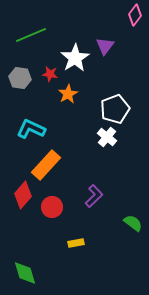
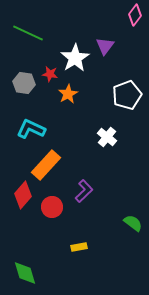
green line: moved 3 px left, 2 px up; rotated 48 degrees clockwise
gray hexagon: moved 4 px right, 5 px down
white pentagon: moved 12 px right, 14 px up
purple L-shape: moved 10 px left, 5 px up
yellow rectangle: moved 3 px right, 4 px down
